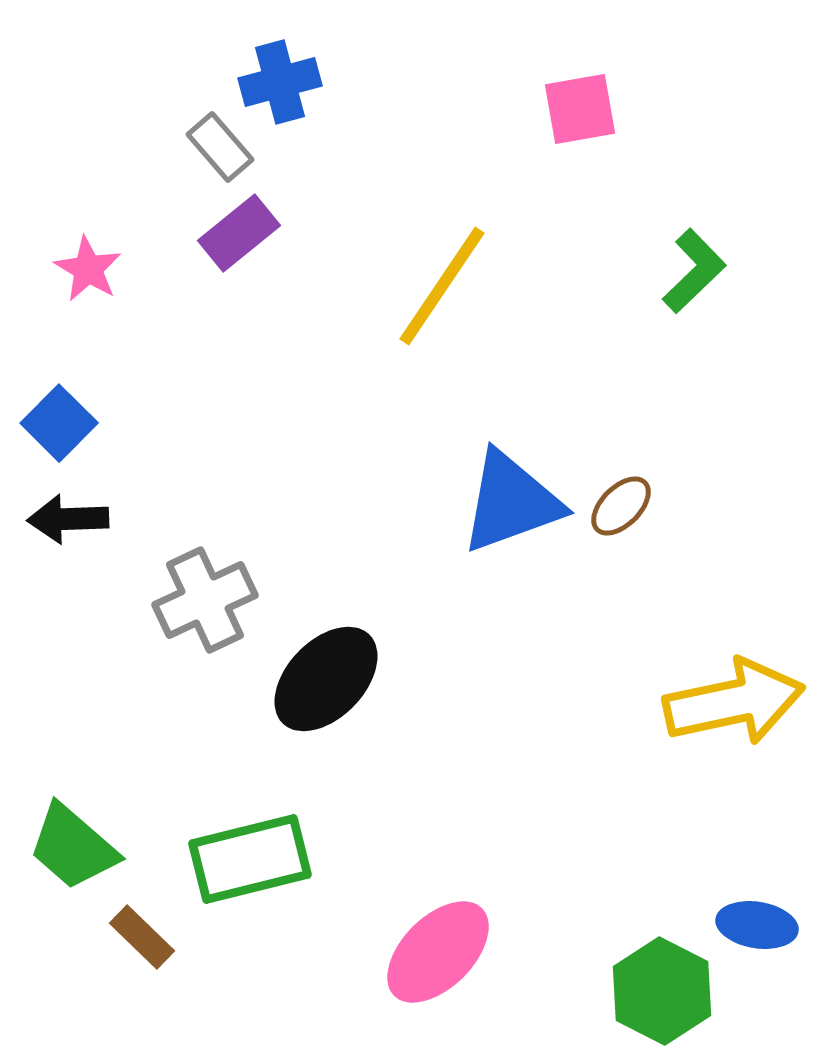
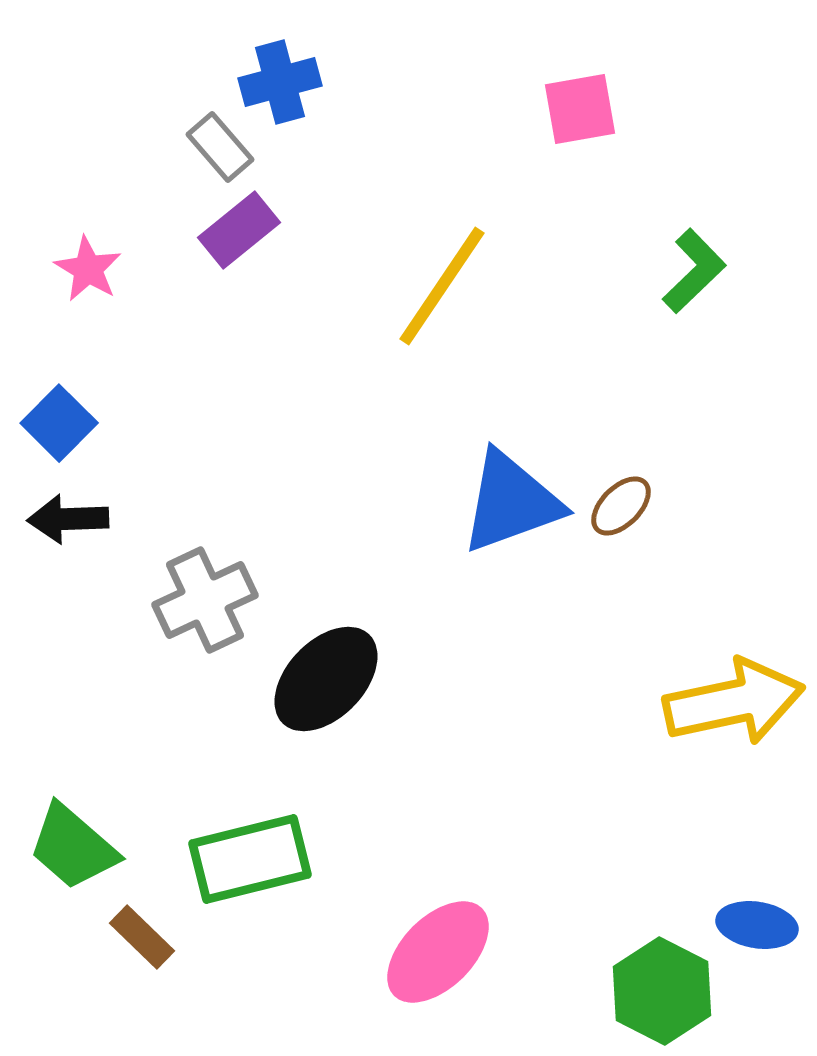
purple rectangle: moved 3 px up
